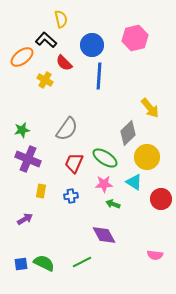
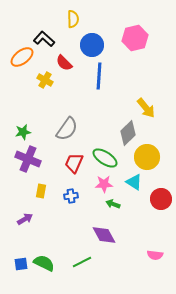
yellow semicircle: moved 12 px right; rotated 12 degrees clockwise
black L-shape: moved 2 px left, 1 px up
yellow arrow: moved 4 px left
green star: moved 1 px right, 2 px down
